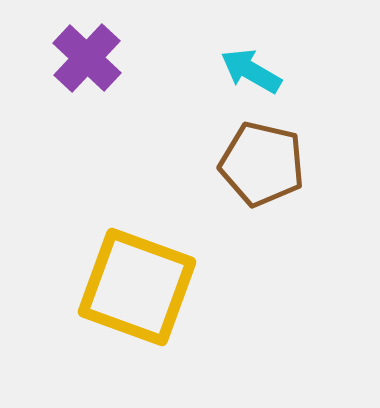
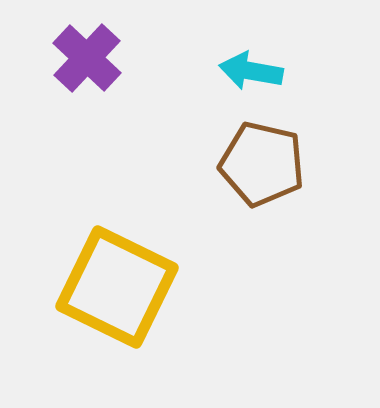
cyan arrow: rotated 20 degrees counterclockwise
yellow square: moved 20 px left; rotated 6 degrees clockwise
